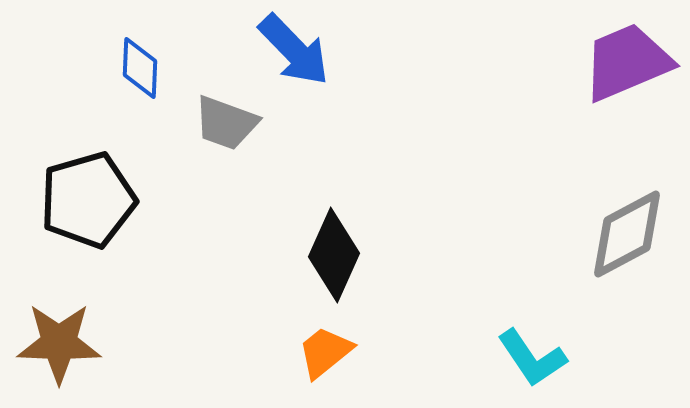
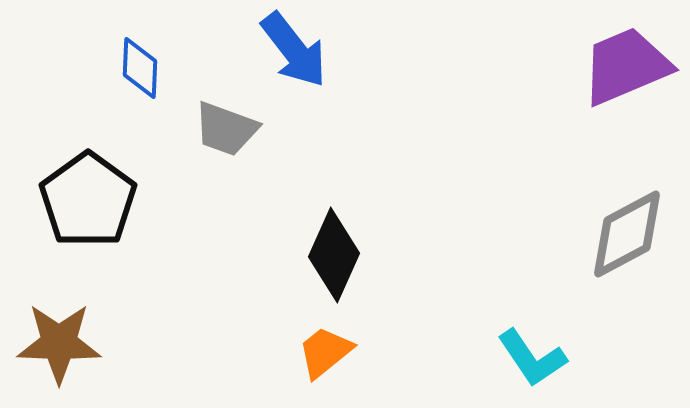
blue arrow: rotated 6 degrees clockwise
purple trapezoid: moved 1 px left, 4 px down
gray trapezoid: moved 6 px down
black pentagon: rotated 20 degrees counterclockwise
